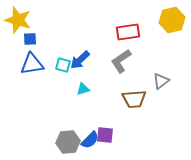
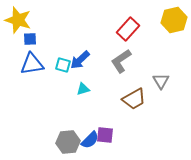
yellow hexagon: moved 2 px right
red rectangle: moved 3 px up; rotated 40 degrees counterclockwise
gray triangle: rotated 24 degrees counterclockwise
brown trapezoid: rotated 25 degrees counterclockwise
